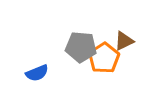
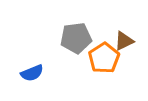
gray pentagon: moved 5 px left, 9 px up; rotated 12 degrees counterclockwise
blue semicircle: moved 5 px left
